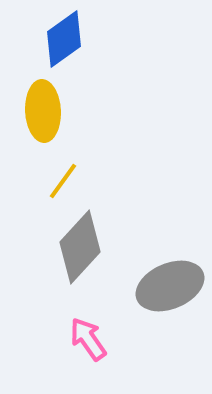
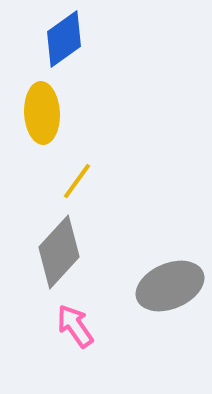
yellow ellipse: moved 1 px left, 2 px down
yellow line: moved 14 px right
gray diamond: moved 21 px left, 5 px down
pink arrow: moved 13 px left, 13 px up
